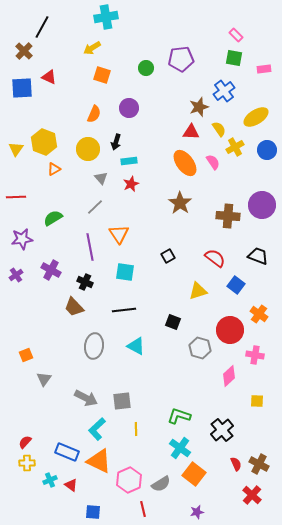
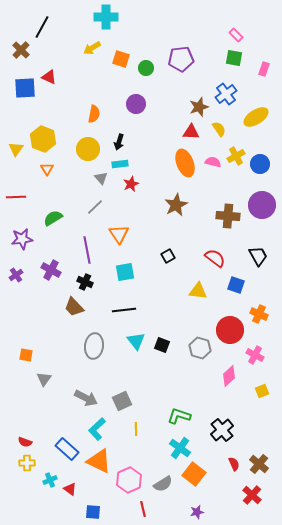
cyan cross at (106, 17): rotated 10 degrees clockwise
brown cross at (24, 51): moved 3 px left, 1 px up
pink rectangle at (264, 69): rotated 64 degrees counterclockwise
orange square at (102, 75): moved 19 px right, 16 px up
blue square at (22, 88): moved 3 px right
blue cross at (224, 91): moved 2 px right, 3 px down
purple circle at (129, 108): moved 7 px right, 4 px up
orange semicircle at (94, 114): rotated 12 degrees counterclockwise
yellow hexagon at (44, 142): moved 1 px left, 3 px up
black arrow at (116, 142): moved 3 px right
yellow cross at (235, 147): moved 1 px right, 9 px down
blue circle at (267, 150): moved 7 px left, 14 px down
cyan rectangle at (129, 161): moved 9 px left, 3 px down
pink semicircle at (213, 162): rotated 42 degrees counterclockwise
orange ellipse at (185, 163): rotated 16 degrees clockwise
orange triangle at (54, 169): moved 7 px left; rotated 32 degrees counterclockwise
brown star at (180, 203): moved 4 px left, 2 px down; rotated 10 degrees clockwise
purple line at (90, 247): moved 3 px left, 3 px down
black trapezoid at (258, 256): rotated 40 degrees clockwise
cyan square at (125, 272): rotated 18 degrees counterclockwise
blue square at (236, 285): rotated 18 degrees counterclockwise
yellow triangle at (198, 291): rotated 24 degrees clockwise
orange cross at (259, 314): rotated 12 degrees counterclockwise
black square at (173, 322): moved 11 px left, 23 px down
cyan triangle at (136, 346): moved 5 px up; rotated 24 degrees clockwise
orange square at (26, 355): rotated 32 degrees clockwise
pink cross at (255, 355): rotated 18 degrees clockwise
gray square at (122, 401): rotated 18 degrees counterclockwise
yellow square at (257, 401): moved 5 px right, 10 px up; rotated 24 degrees counterclockwise
red semicircle at (25, 442): rotated 112 degrees counterclockwise
blue rectangle at (67, 452): moved 3 px up; rotated 20 degrees clockwise
red semicircle at (236, 464): moved 2 px left
brown cross at (259, 464): rotated 12 degrees clockwise
gray semicircle at (161, 484): moved 2 px right
red triangle at (71, 485): moved 1 px left, 4 px down
